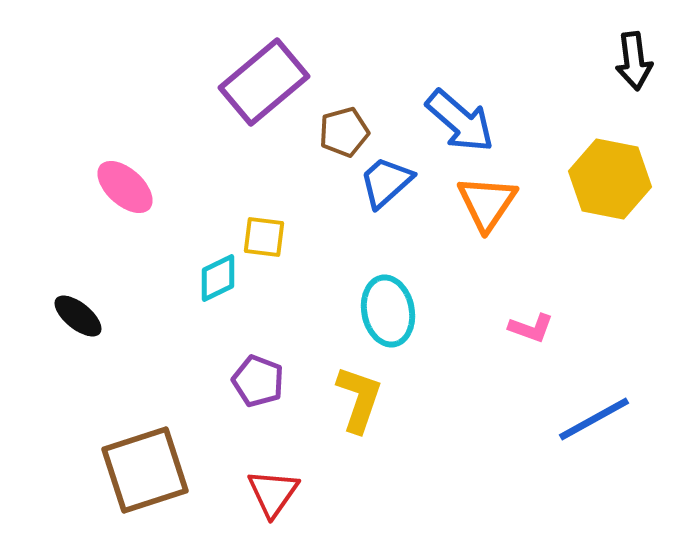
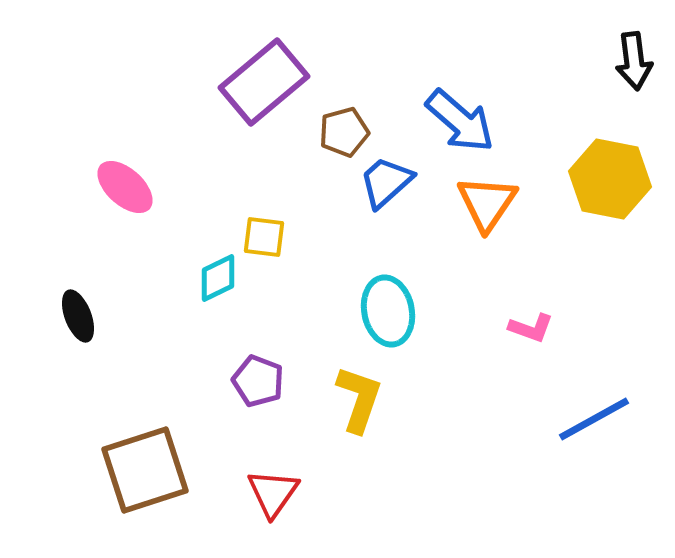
black ellipse: rotated 30 degrees clockwise
